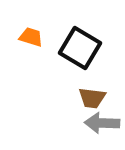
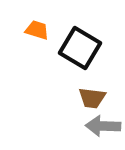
orange trapezoid: moved 6 px right, 7 px up
gray arrow: moved 1 px right, 3 px down
